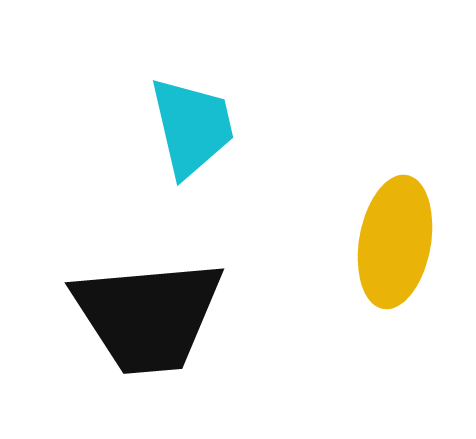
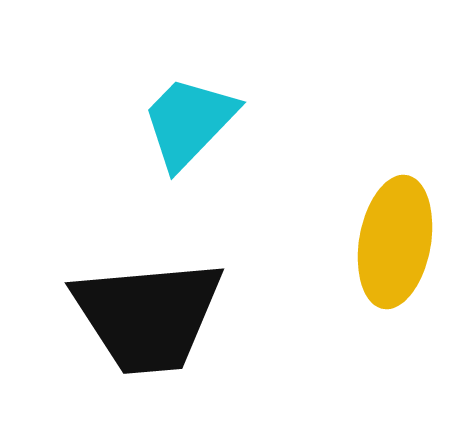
cyan trapezoid: moved 3 px left, 5 px up; rotated 123 degrees counterclockwise
